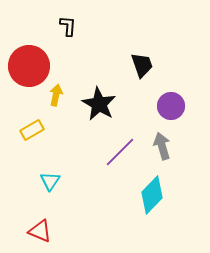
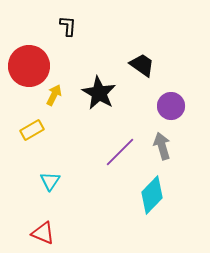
black trapezoid: rotated 36 degrees counterclockwise
yellow arrow: moved 2 px left; rotated 15 degrees clockwise
black star: moved 11 px up
red triangle: moved 3 px right, 2 px down
